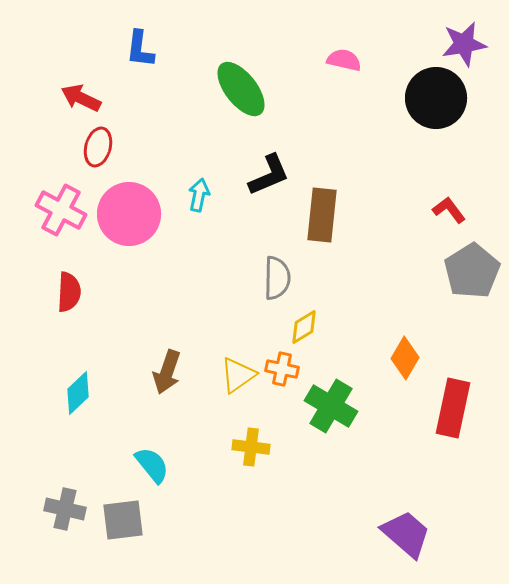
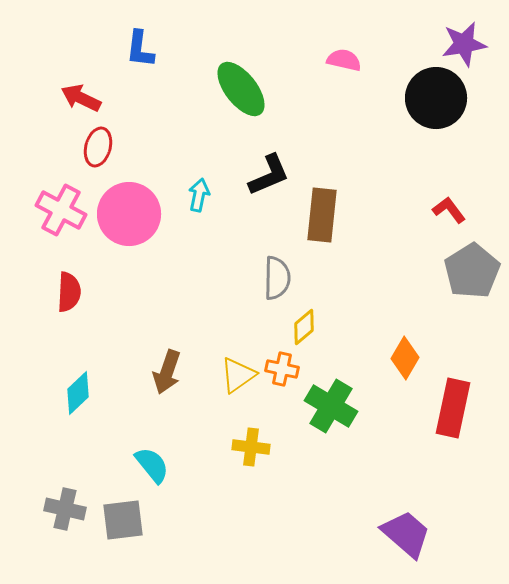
yellow diamond: rotated 9 degrees counterclockwise
